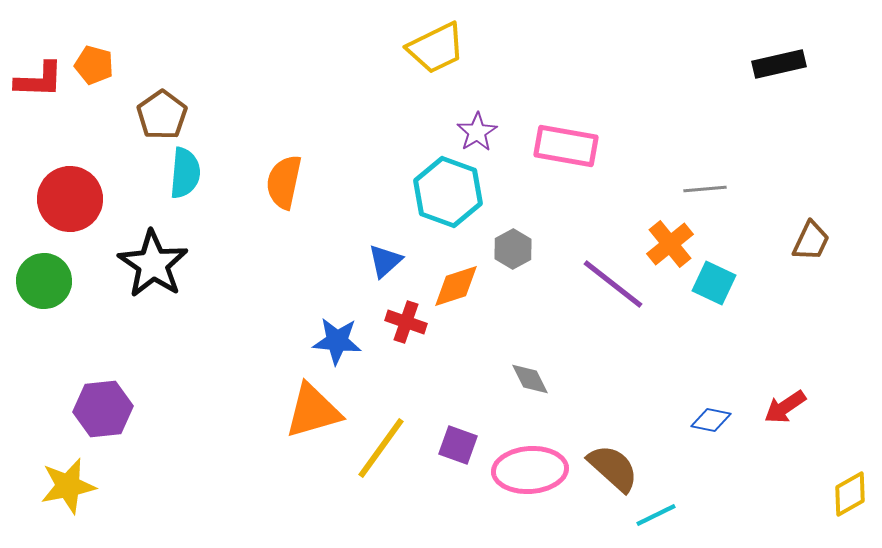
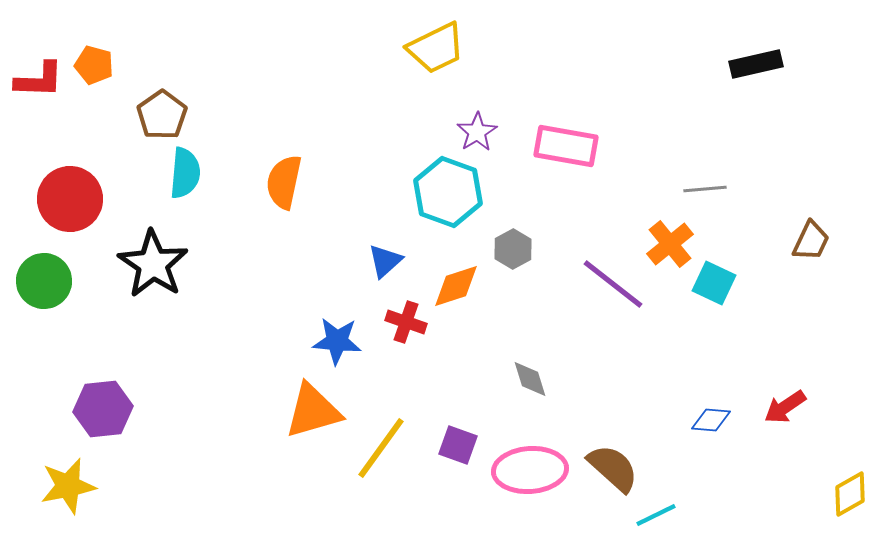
black rectangle: moved 23 px left
gray diamond: rotated 9 degrees clockwise
blue diamond: rotated 6 degrees counterclockwise
